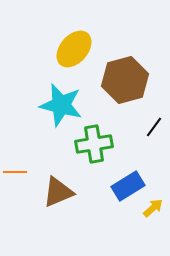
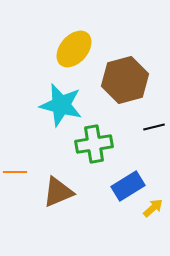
black line: rotated 40 degrees clockwise
